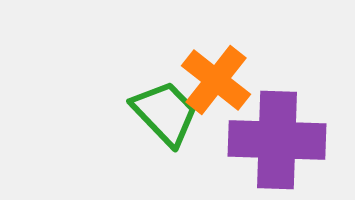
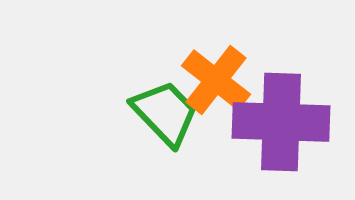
purple cross: moved 4 px right, 18 px up
